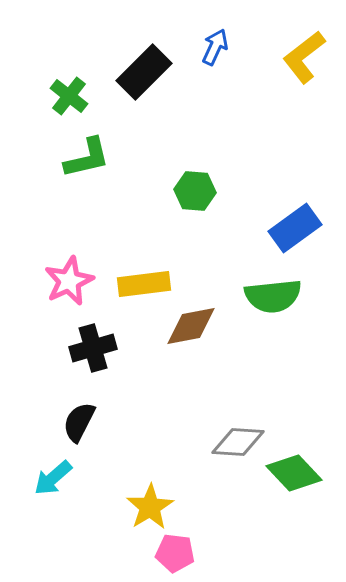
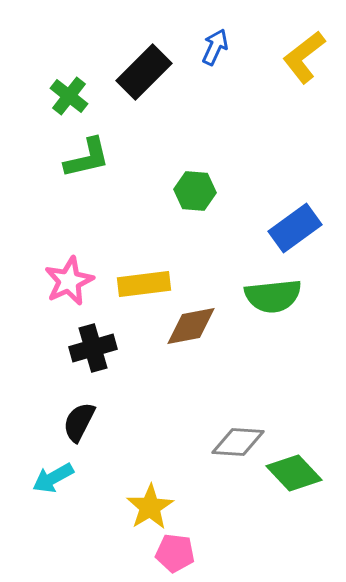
cyan arrow: rotated 12 degrees clockwise
